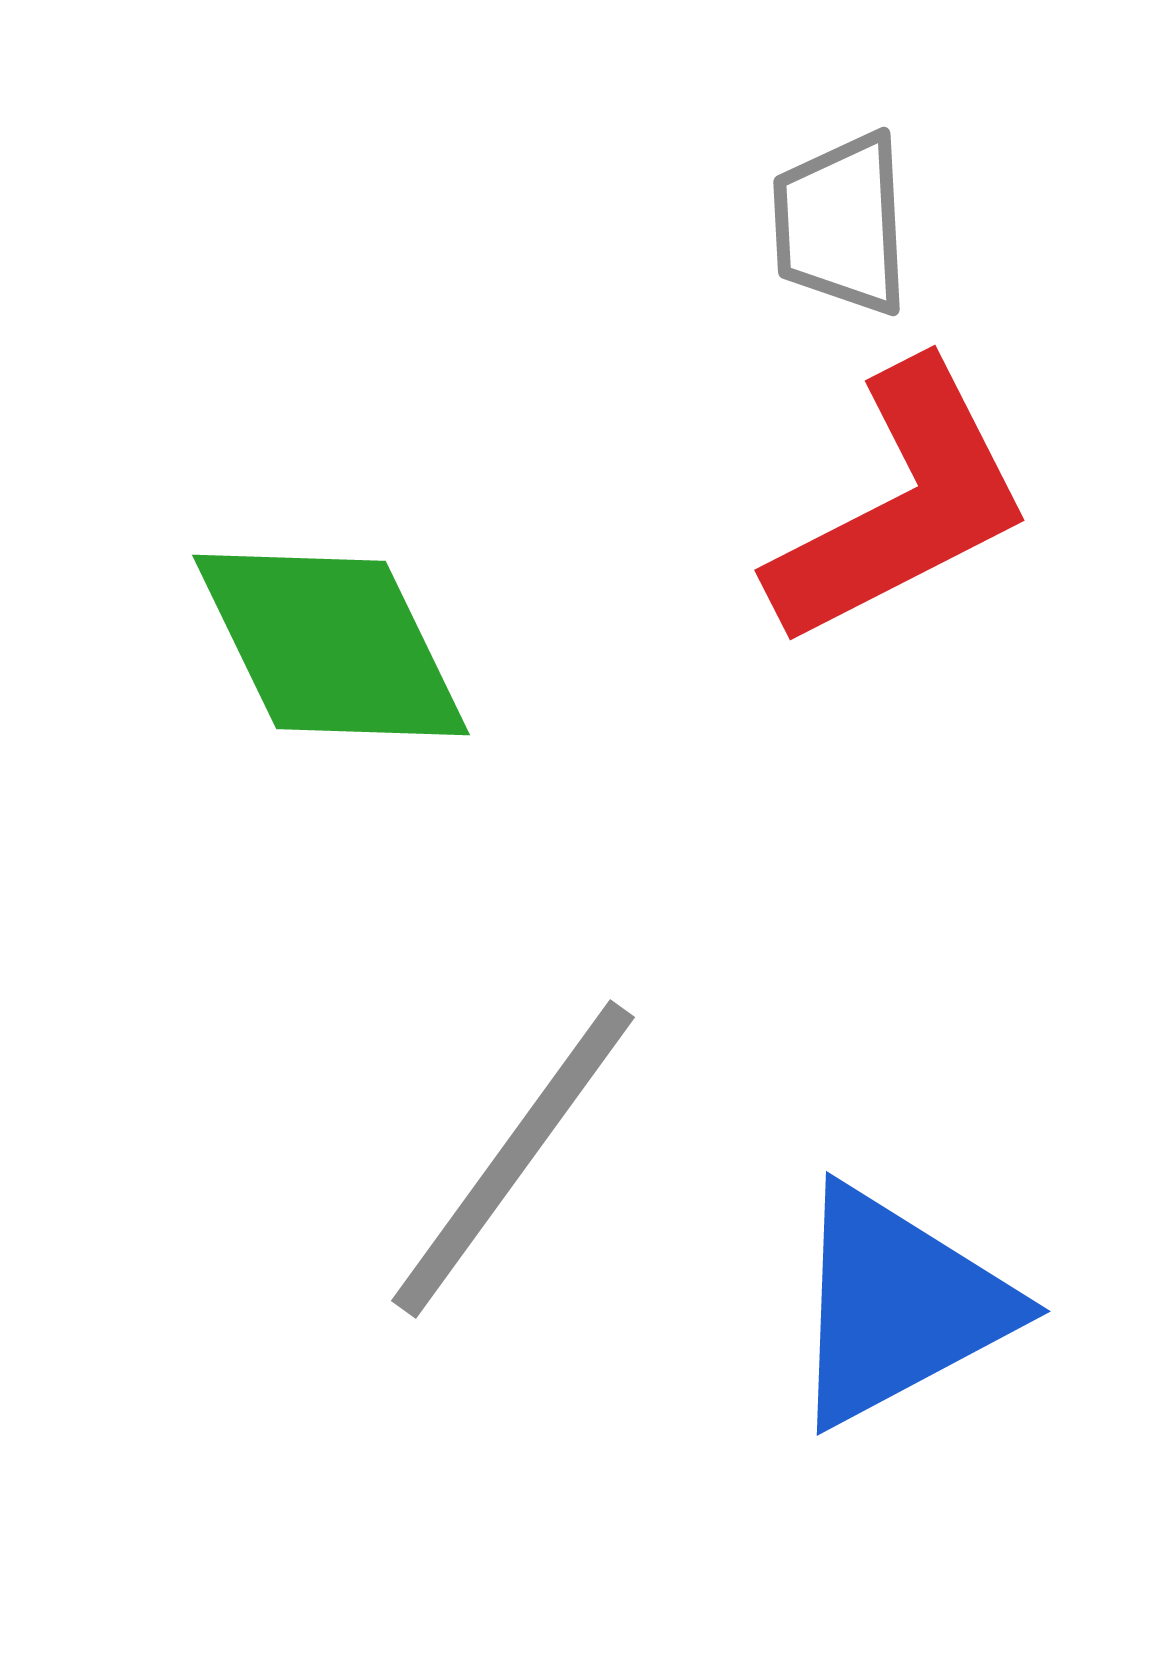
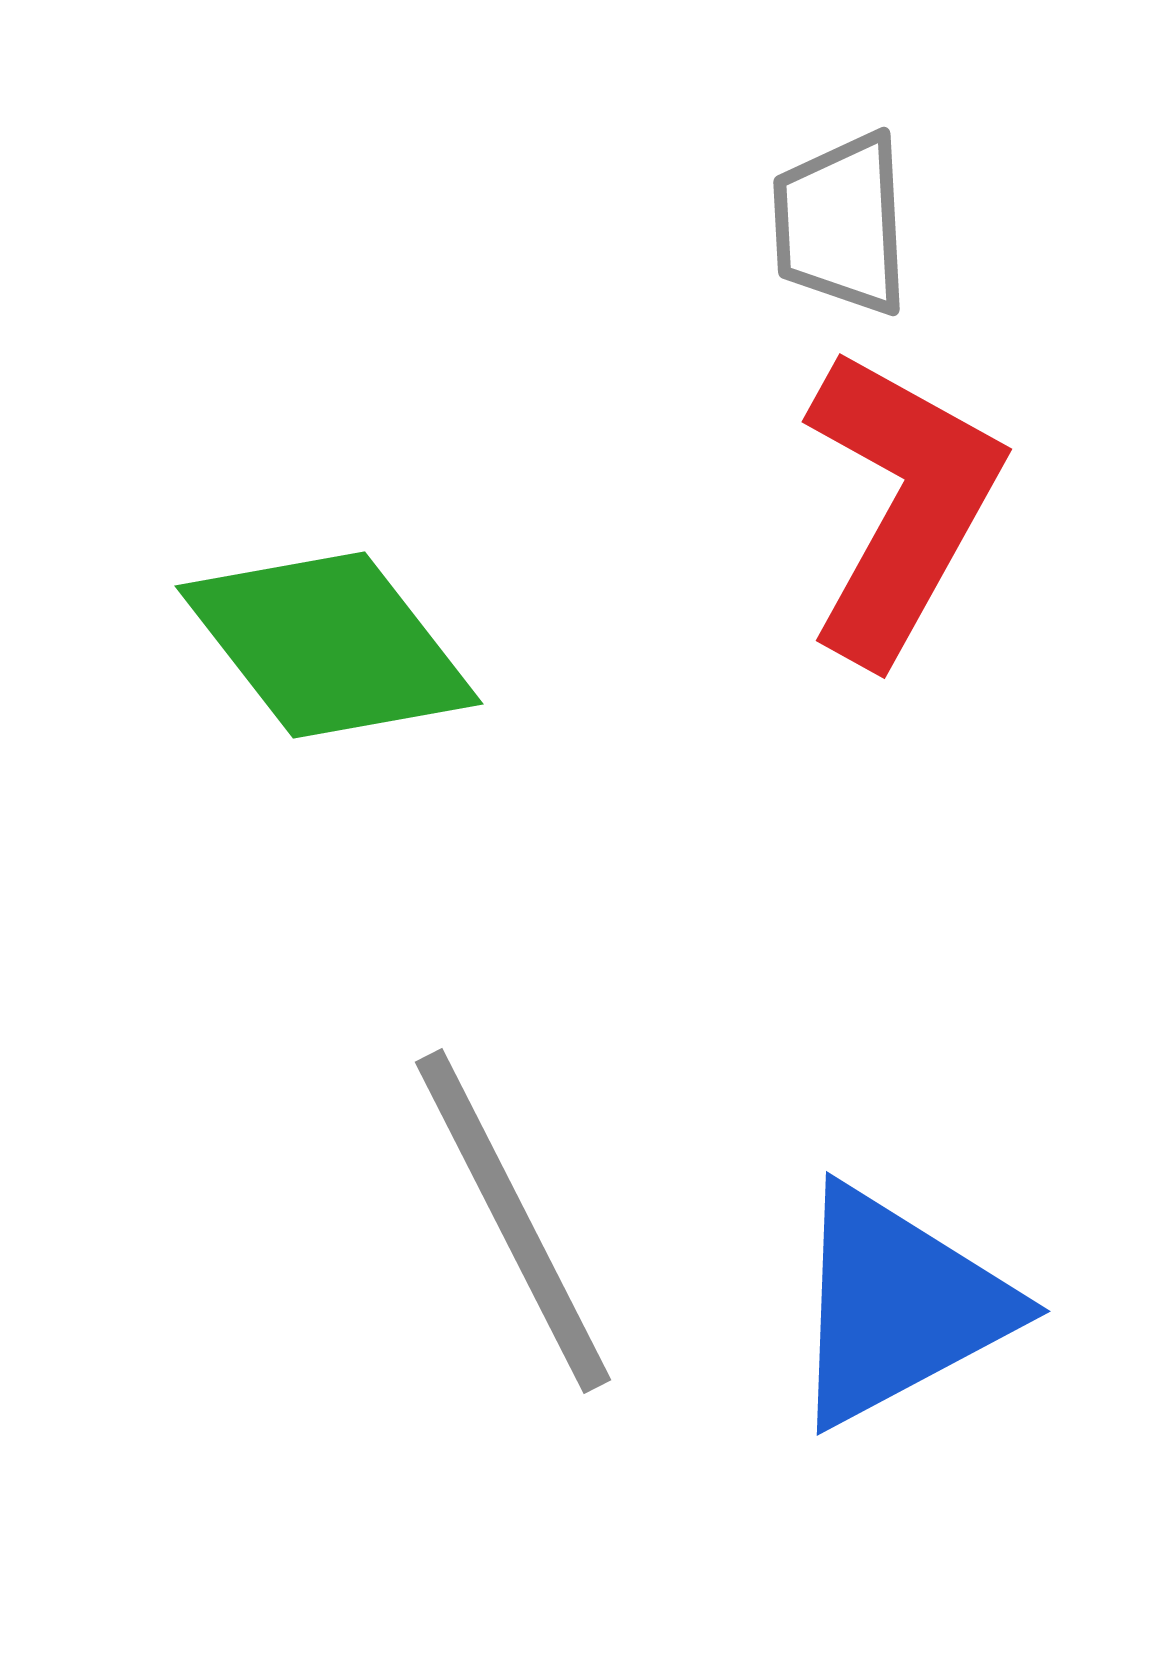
red L-shape: rotated 34 degrees counterclockwise
green diamond: moved 2 px left; rotated 12 degrees counterclockwise
gray line: moved 62 px down; rotated 63 degrees counterclockwise
